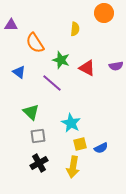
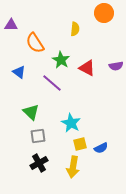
green star: rotated 12 degrees clockwise
